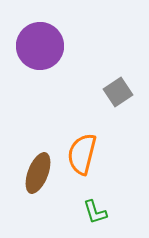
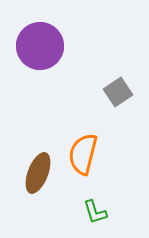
orange semicircle: moved 1 px right
